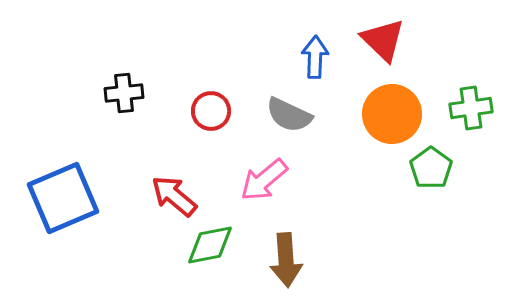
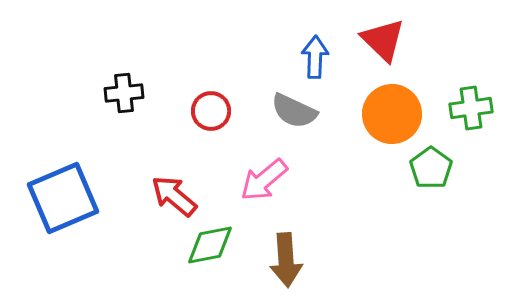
gray semicircle: moved 5 px right, 4 px up
